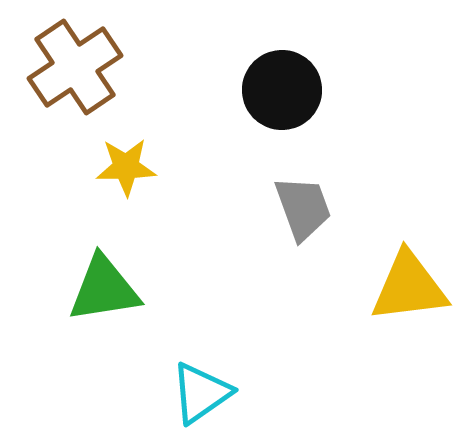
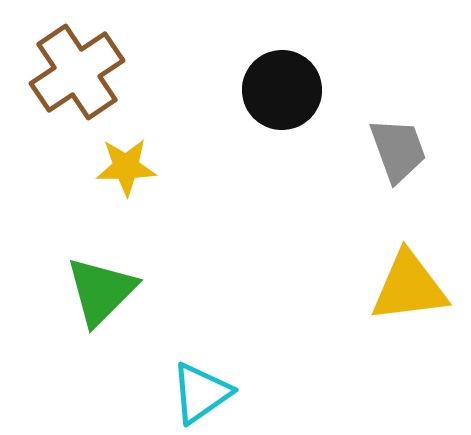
brown cross: moved 2 px right, 5 px down
gray trapezoid: moved 95 px right, 58 px up
green triangle: moved 3 px left, 2 px down; rotated 36 degrees counterclockwise
